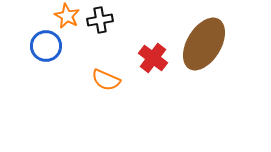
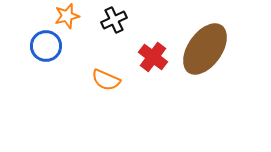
orange star: rotated 30 degrees clockwise
black cross: moved 14 px right; rotated 15 degrees counterclockwise
brown ellipse: moved 1 px right, 5 px down; rotated 4 degrees clockwise
red cross: moved 1 px up
